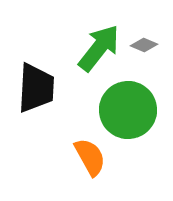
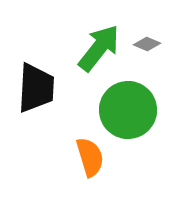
gray diamond: moved 3 px right, 1 px up
orange semicircle: rotated 12 degrees clockwise
